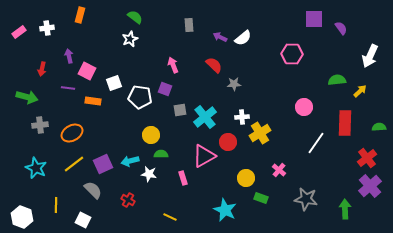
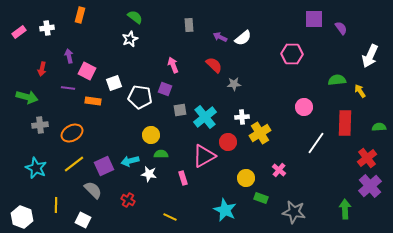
yellow arrow at (360, 91): rotated 80 degrees counterclockwise
purple square at (103, 164): moved 1 px right, 2 px down
gray star at (306, 199): moved 12 px left, 13 px down
